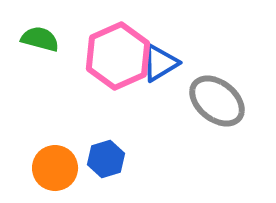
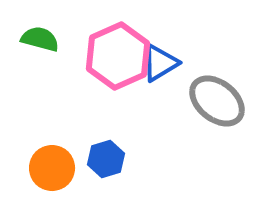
orange circle: moved 3 px left
